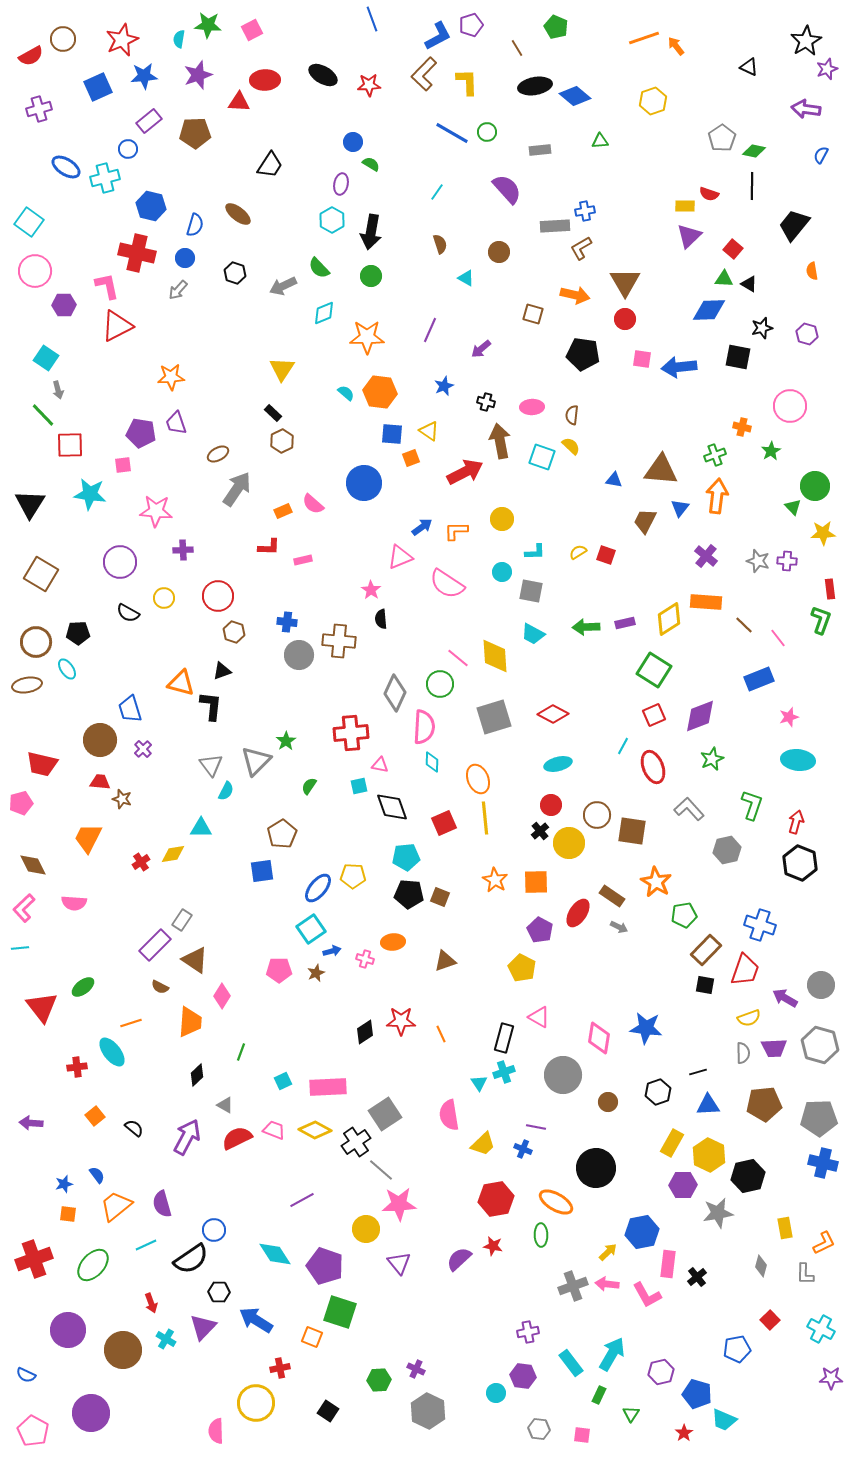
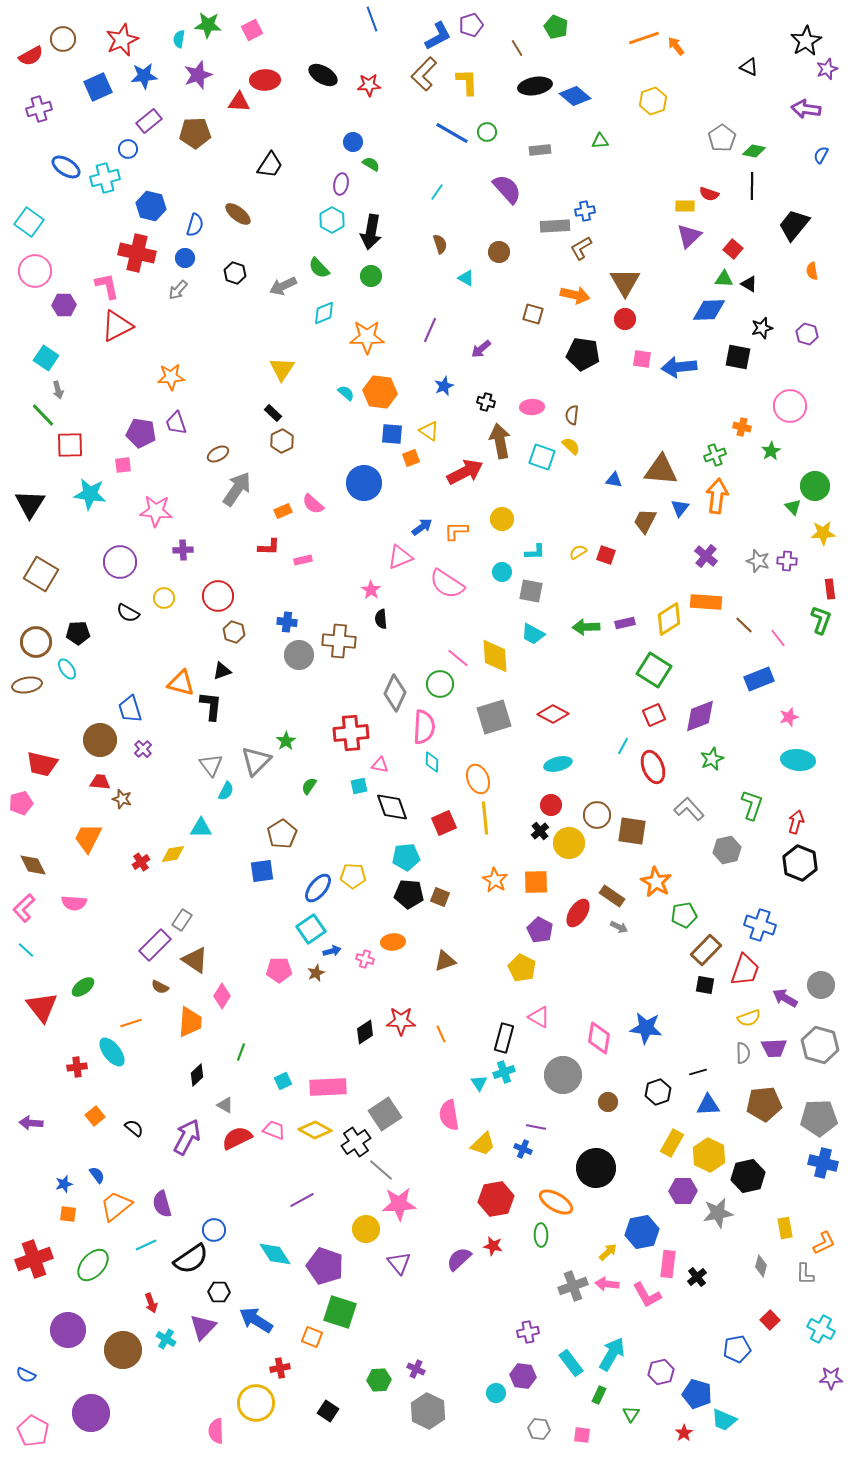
cyan line at (20, 948): moved 6 px right, 2 px down; rotated 48 degrees clockwise
purple hexagon at (683, 1185): moved 6 px down
